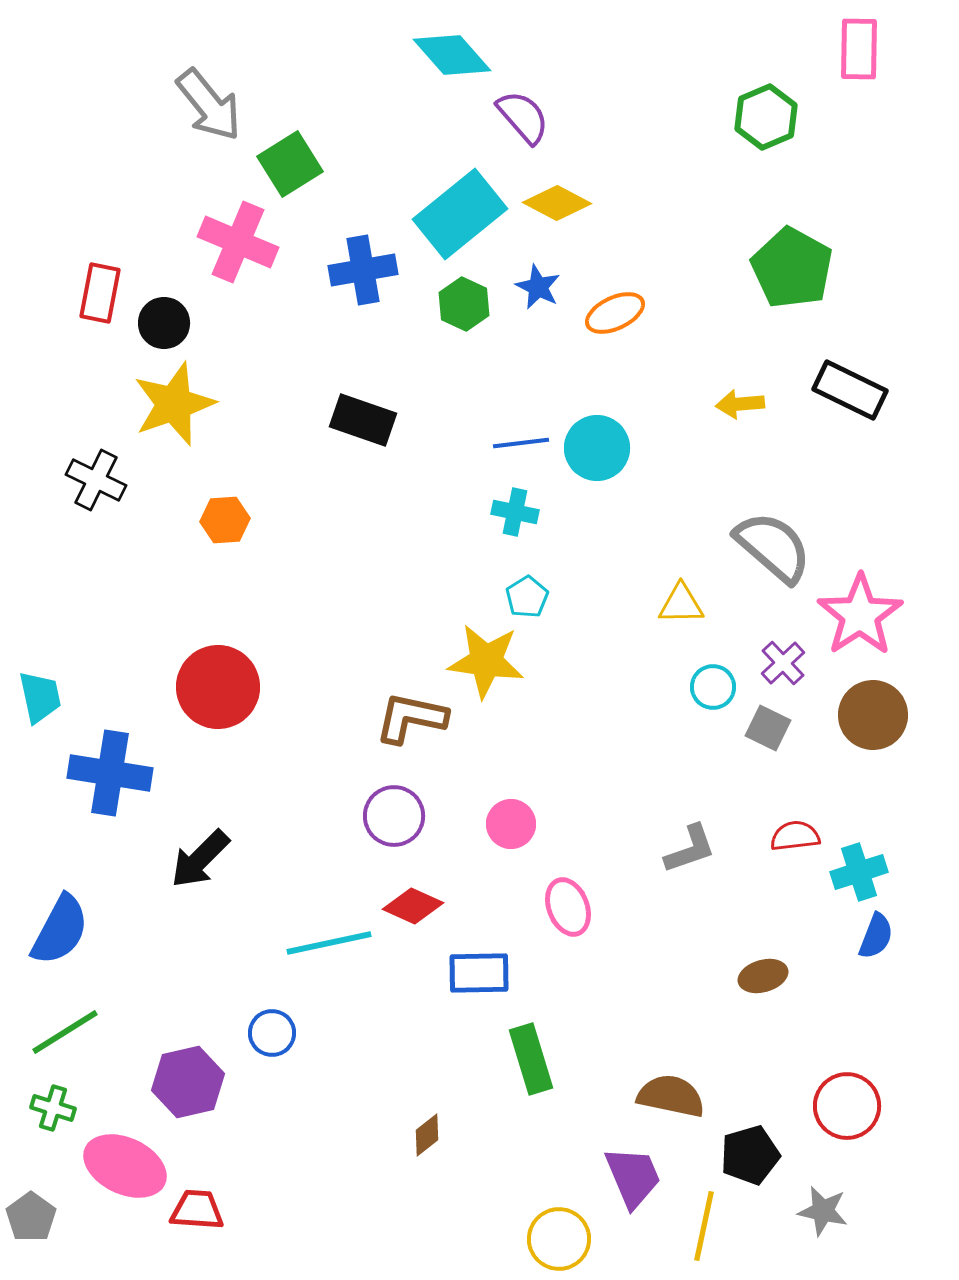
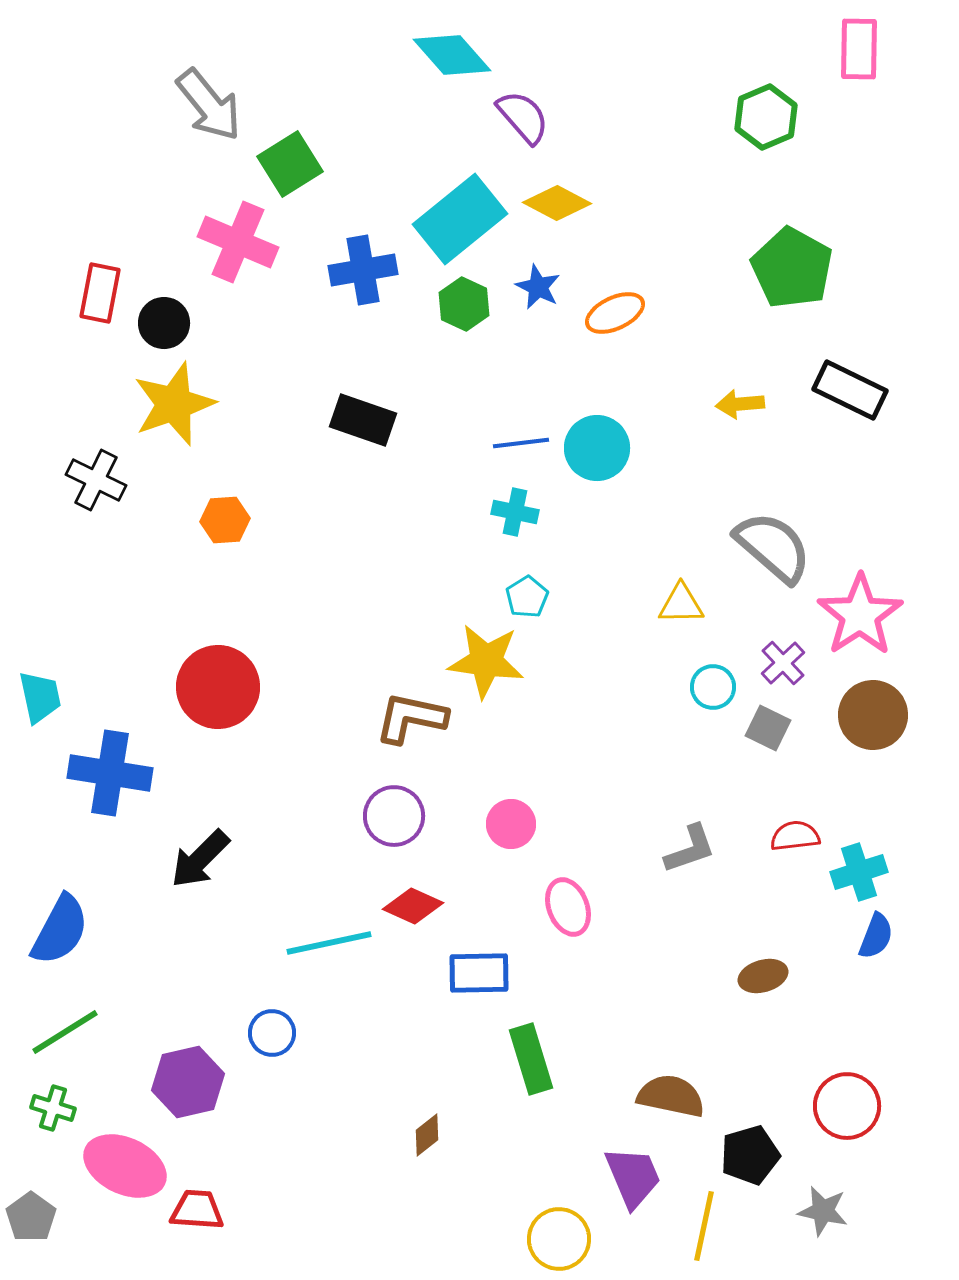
cyan rectangle at (460, 214): moved 5 px down
